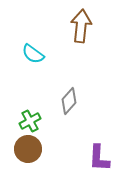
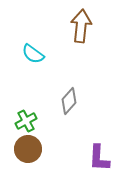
green cross: moved 4 px left
